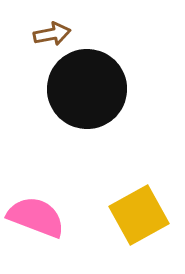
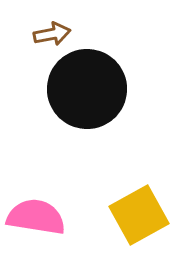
pink semicircle: rotated 12 degrees counterclockwise
